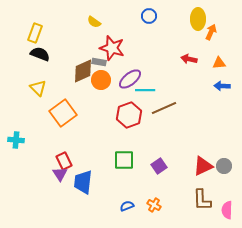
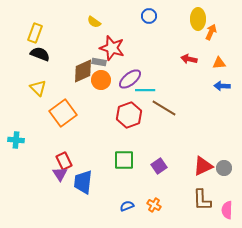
brown line: rotated 55 degrees clockwise
gray circle: moved 2 px down
